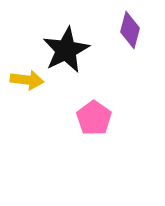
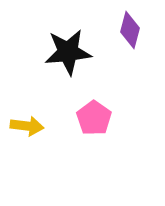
black star: moved 2 px right, 2 px down; rotated 21 degrees clockwise
yellow arrow: moved 46 px down
